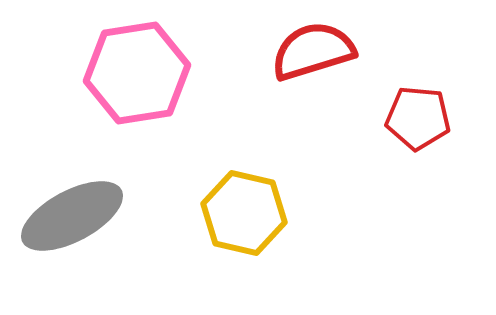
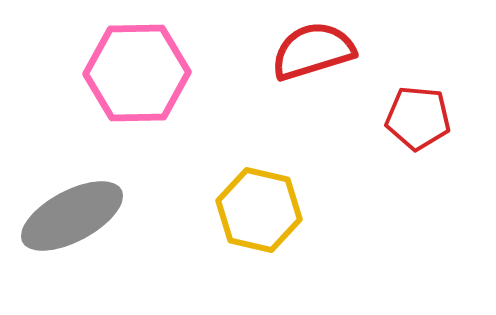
pink hexagon: rotated 8 degrees clockwise
yellow hexagon: moved 15 px right, 3 px up
